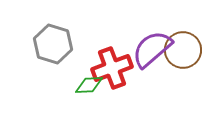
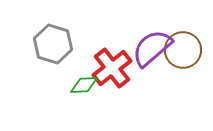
purple semicircle: moved 1 px up
red cross: rotated 18 degrees counterclockwise
green diamond: moved 5 px left
